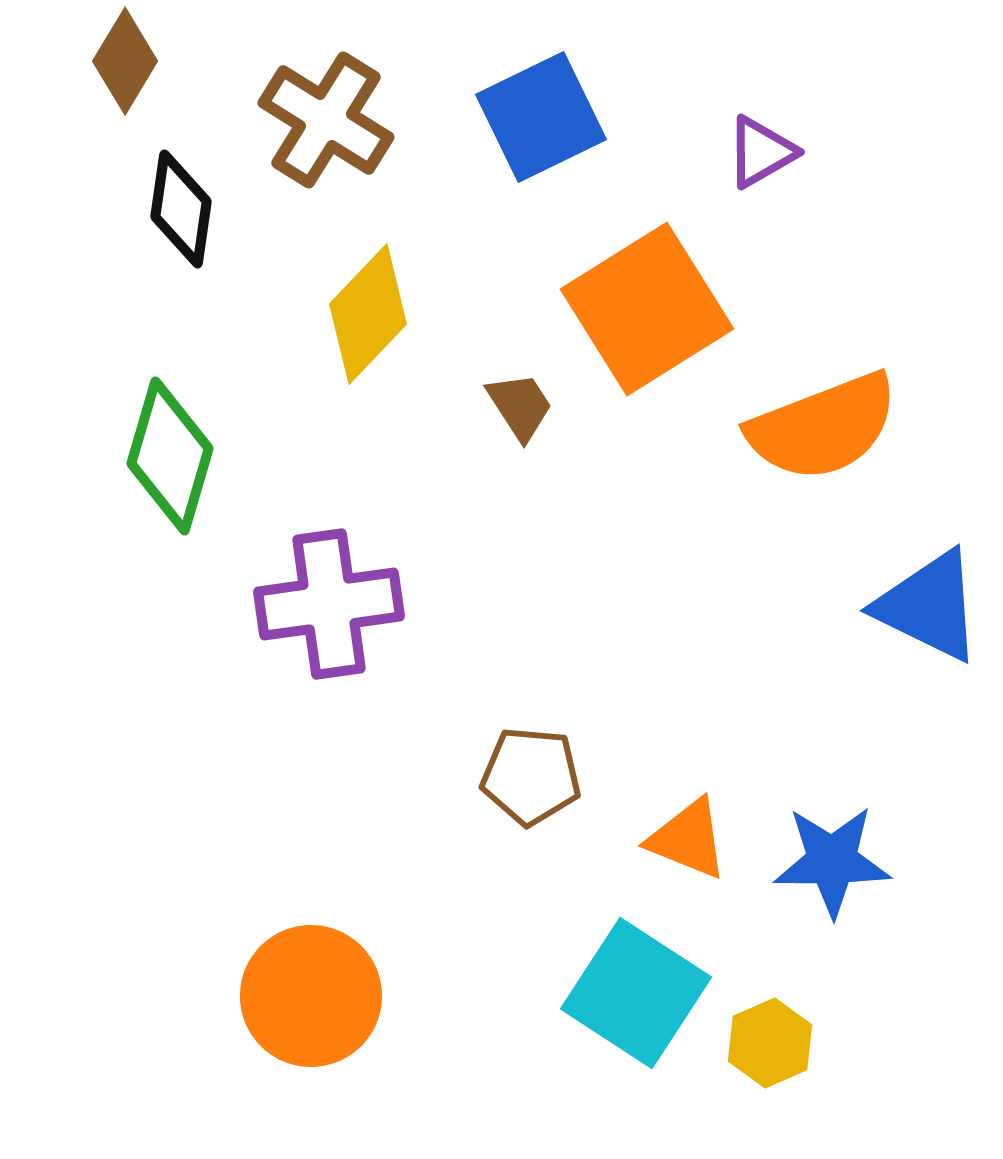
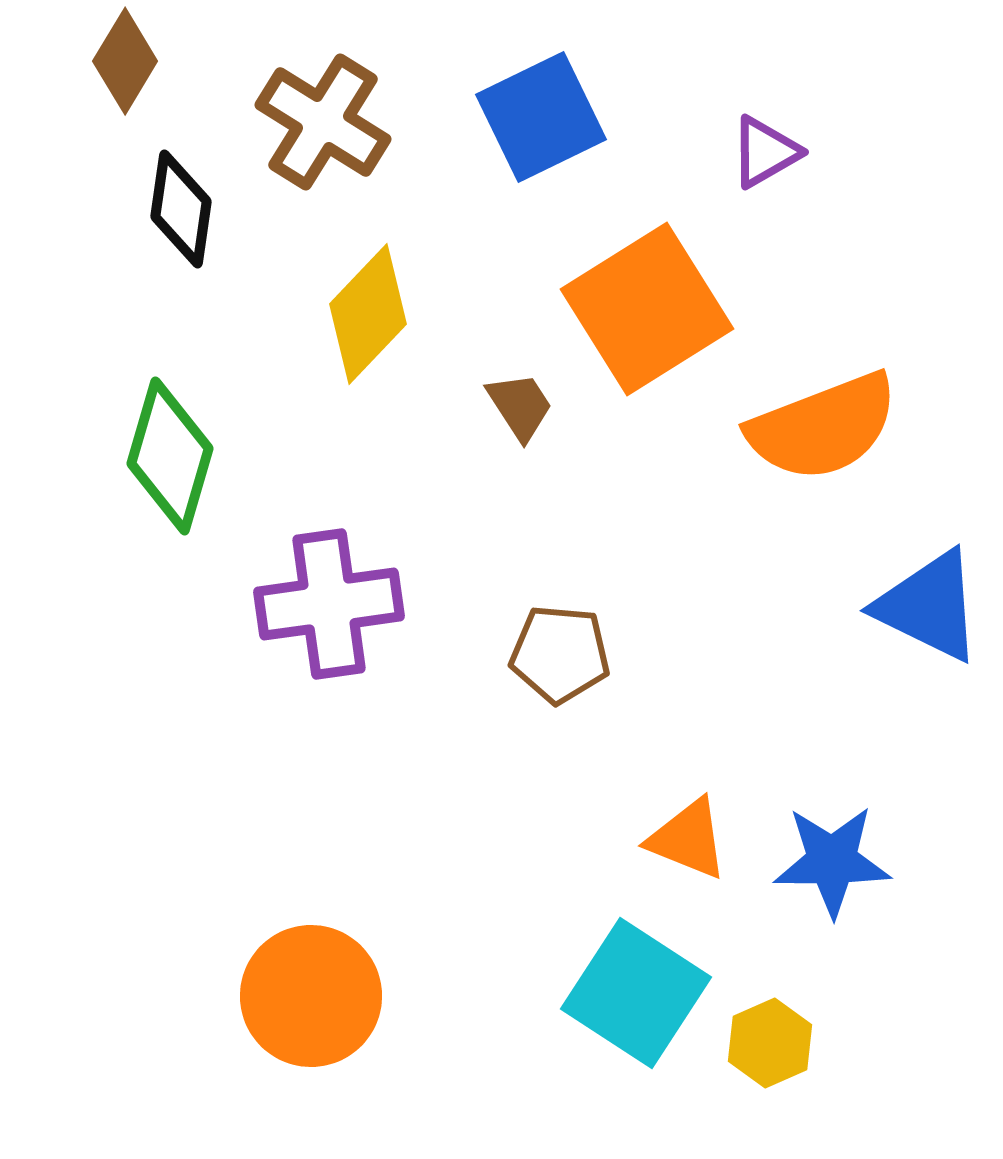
brown cross: moved 3 px left, 2 px down
purple triangle: moved 4 px right
brown pentagon: moved 29 px right, 122 px up
